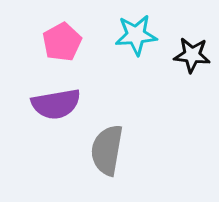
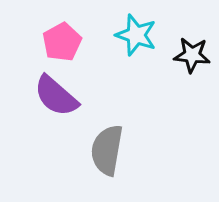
cyan star: rotated 24 degrees clockwise
purple semicircle: moved 8 px up; rotated 51 degrees clockwise
